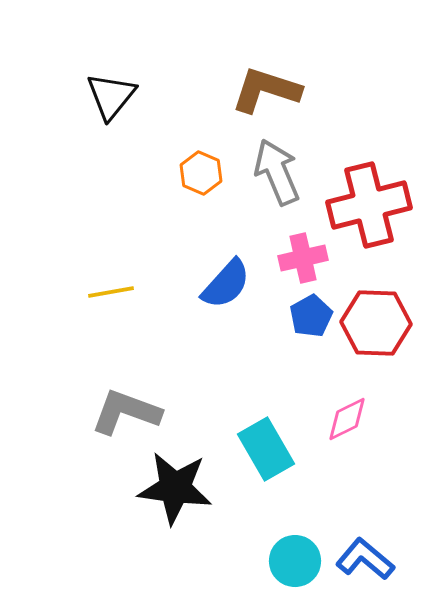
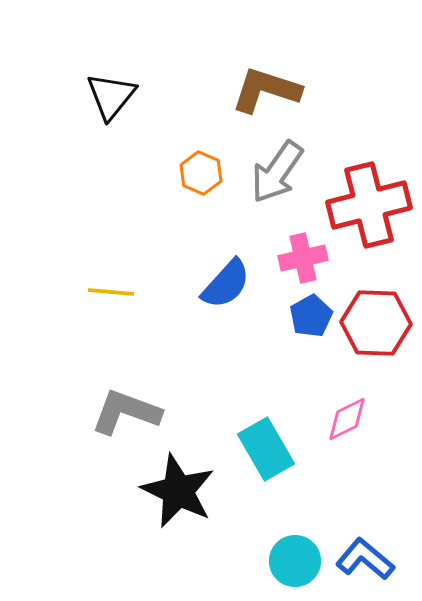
gray arrow: rotated 122 degrees counterclockwise
yellow line: rotated 15 degrees clockwise
black star: moved 3 px right, 3 px down; rotated 18 degrees clockwise
